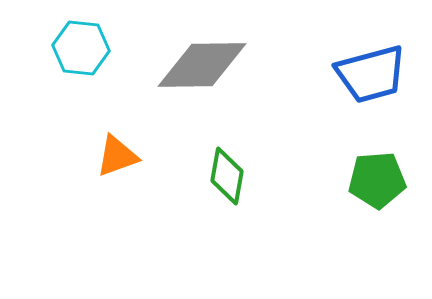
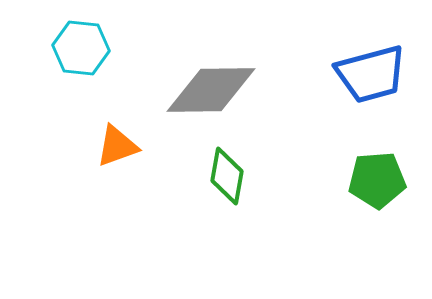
gray diamond: moved 9 px right, 25 px down
orange triangle: moved 10 px up
